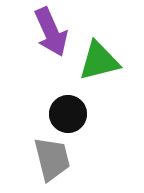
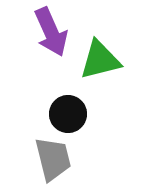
green triangle: moved 1 px right, 1 px up
gray trapezoid: moved 1 px right
